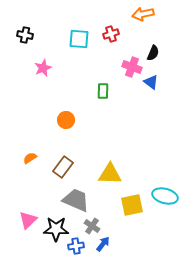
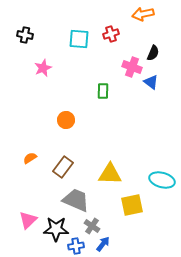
cyan ellipse: moved 3 px left, 16 px up
